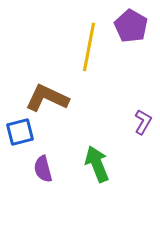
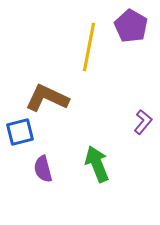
purple L-shape: rotated 10 degrees clockwise
